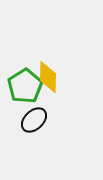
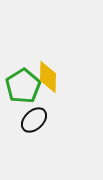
green pentagon: moved 2 px left
